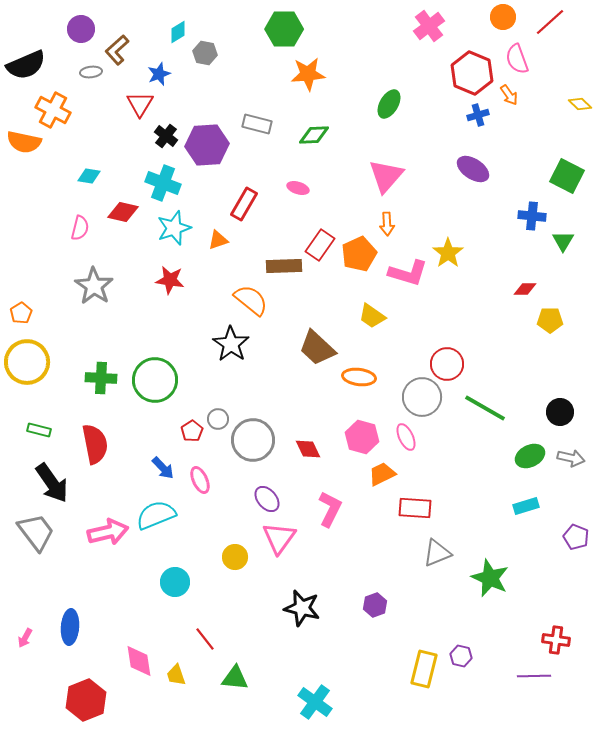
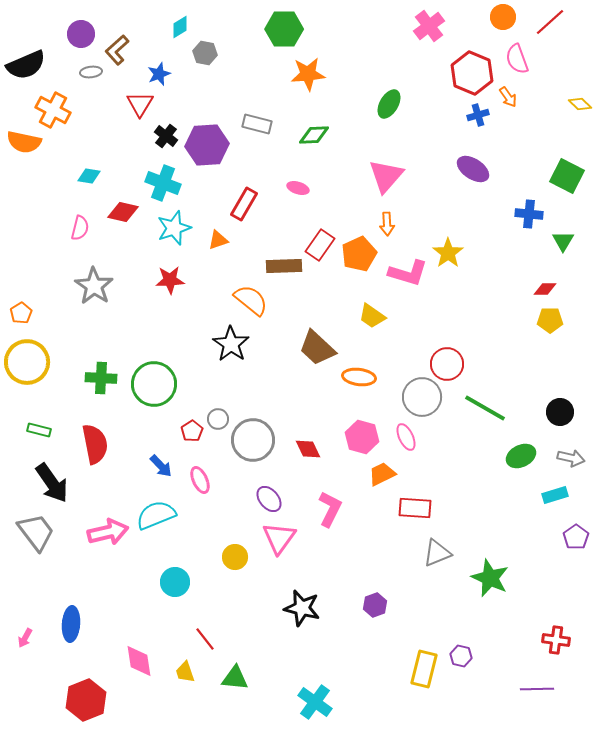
purple circle at (81, 29): moved 5 px down
cyan diamond at (178, 32): moved 2 px right, 5 px up
orange arrow at (509, 95): moved 1 px left, 2 px down
blue cross at (532, 216): moved 3 px left, 2 px up
red star at (170, 280): rotated 12 degrees counterclockwise
red diamond at (525, 289): moved 20 px right
green circle at (155, 380): moved 1 px left, 4 px down
green ellipse at (530, 456): moved 9 px left
blue arrow at (163, 468): moved 2 px left, 2 px up
purple ellipse at (267, 499): moved 2 px right
cyan rectangle at (526, 506): moved 29 px right, 11 px up
purple pentagon at (576, 537): rotated 15 degrees clockwise
blue ellipse at (70, 627): moved 1 px right, 3 px up
yellow trapezoid at (176, 675): moved 9 px right, 3 px up
purple line at (534, 676): moved 3 px right, 13 px down
